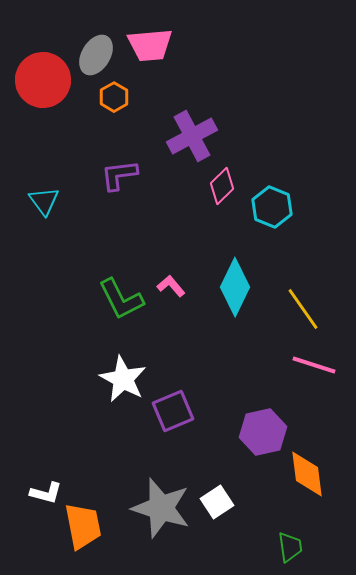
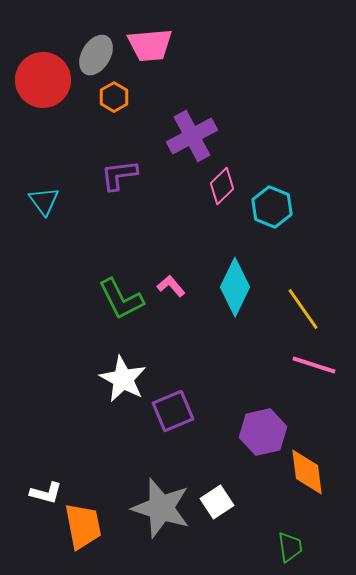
orange diamond: moved 2 px up
